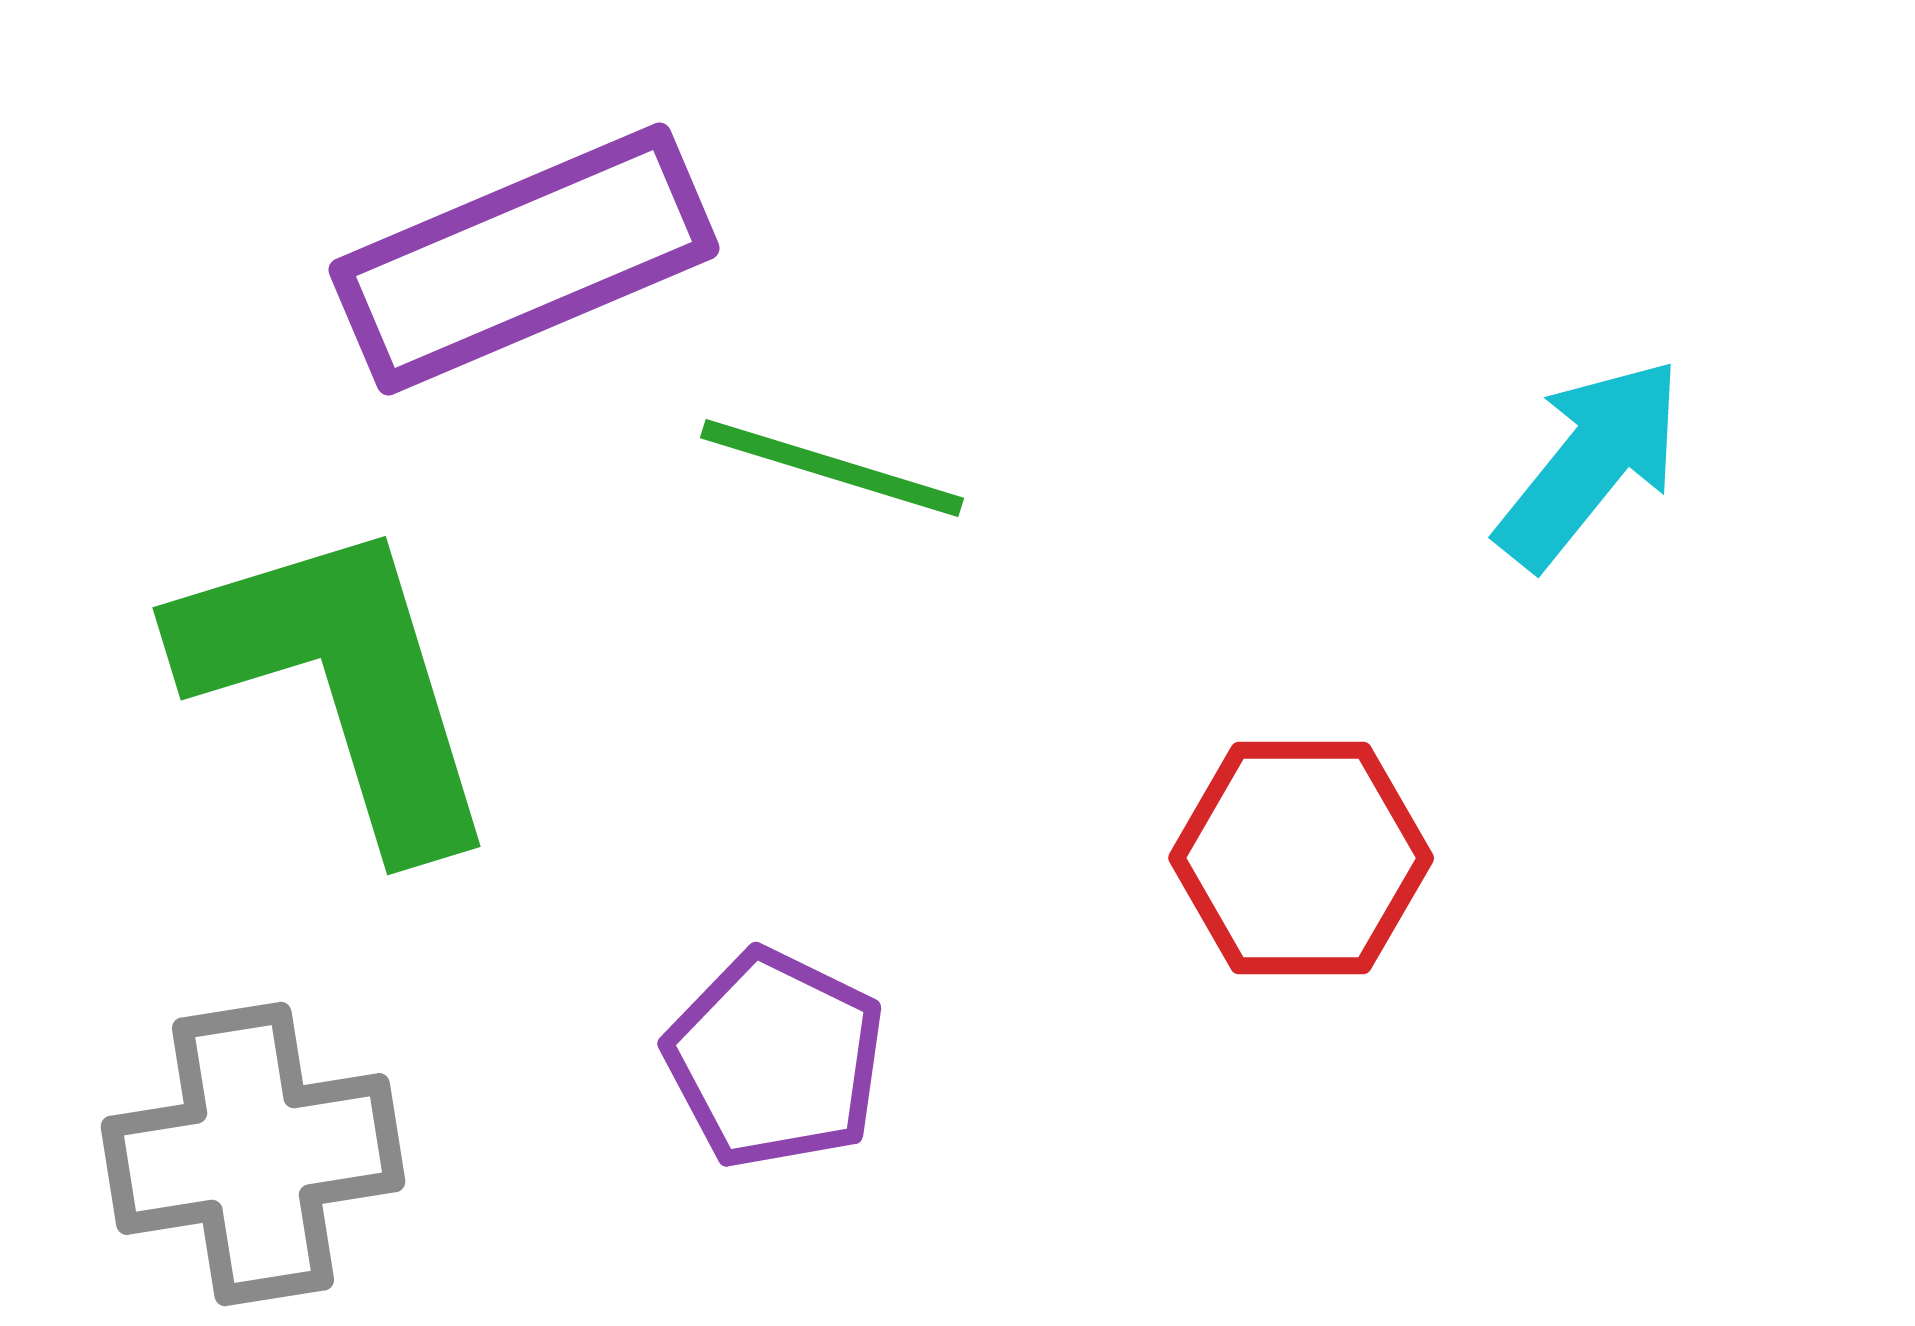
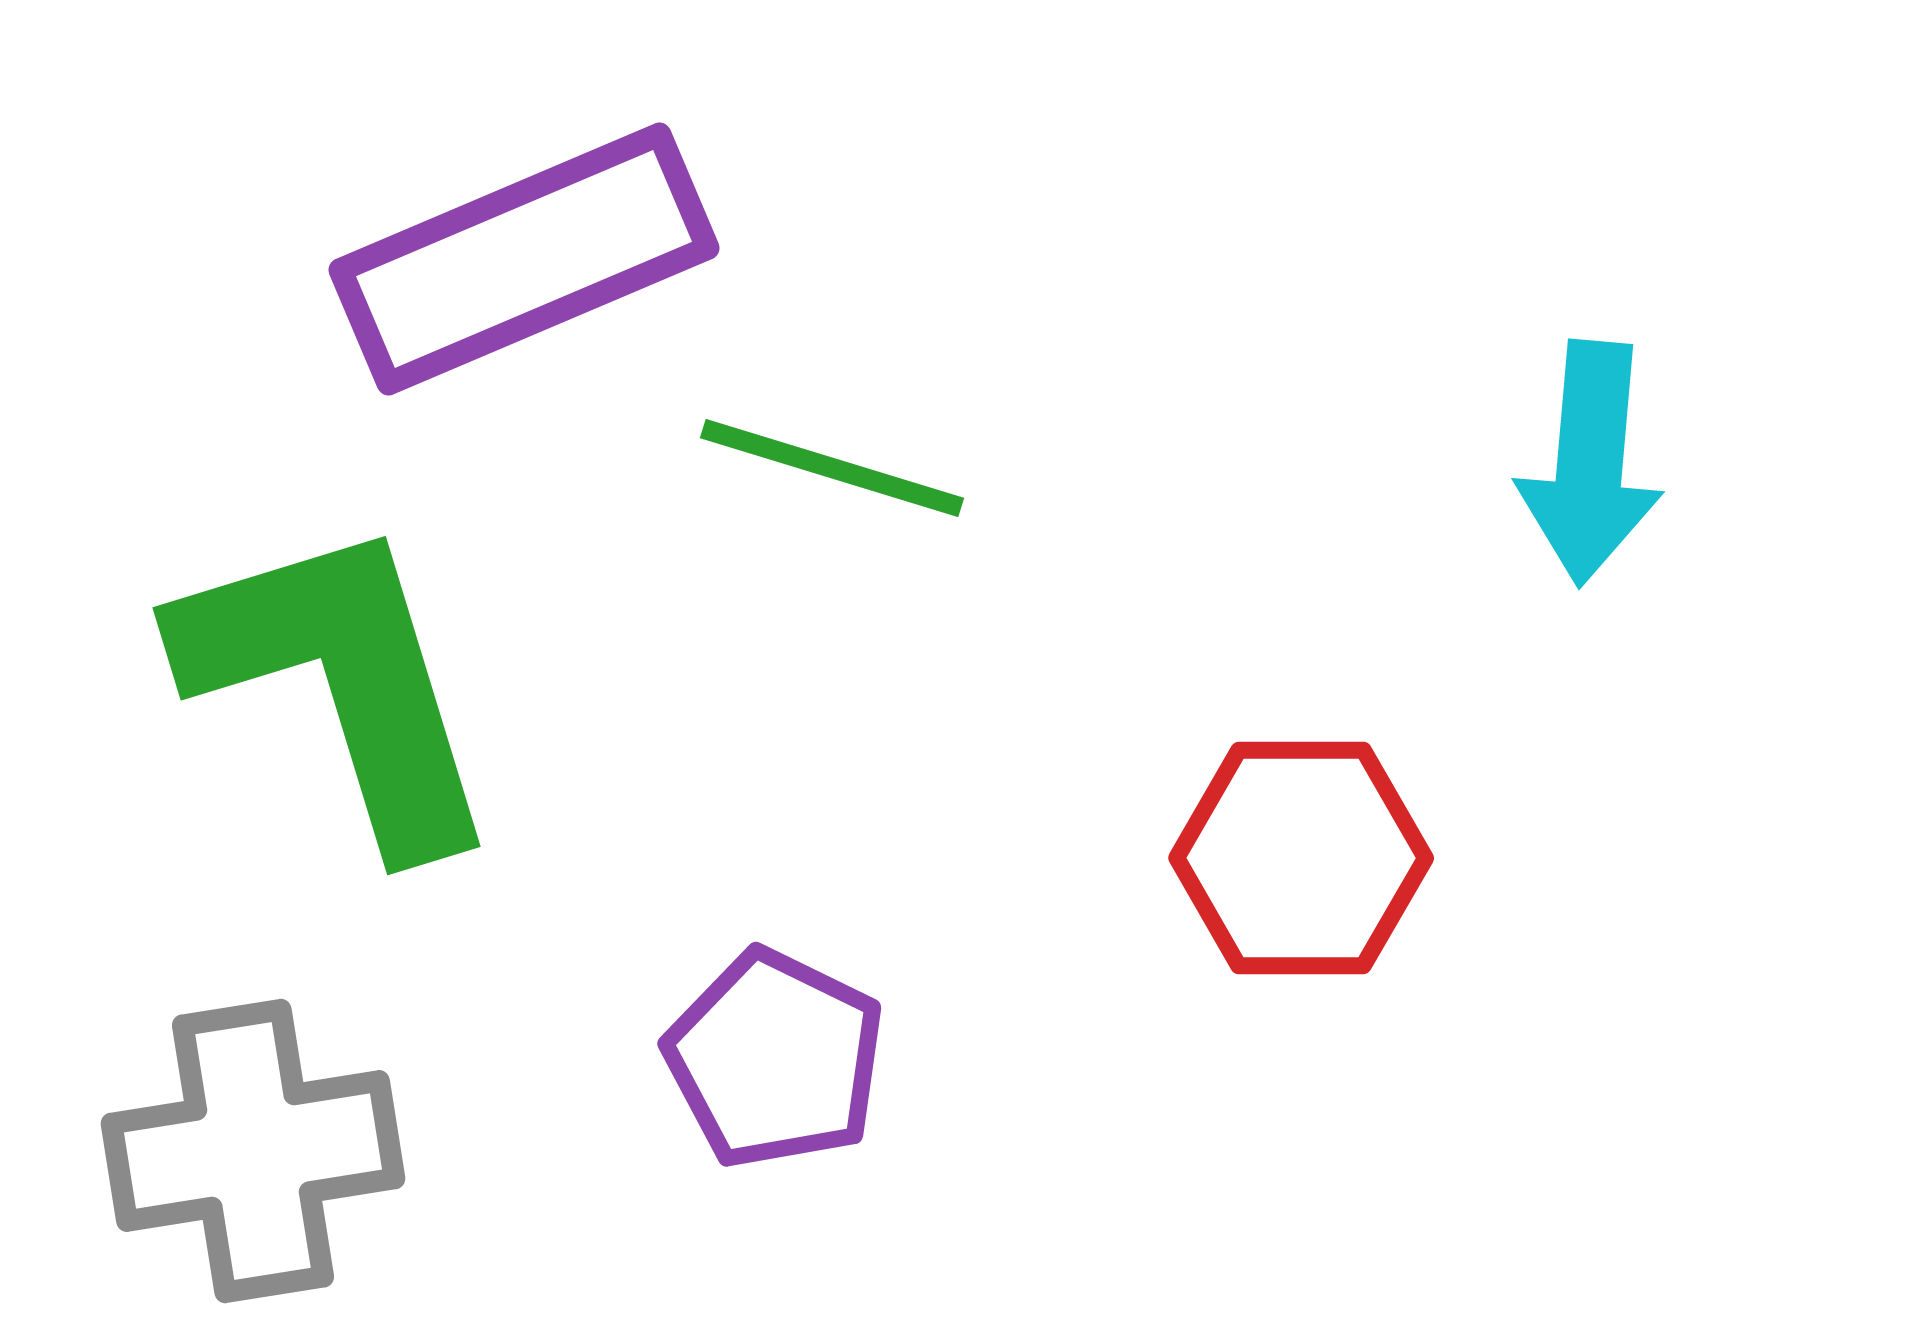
cyan arrow: rotated 146 degrees clockwise
gray cross: moved 3 px up
